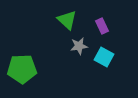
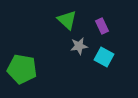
green pentagon: rotated 12 degrees clockwise
